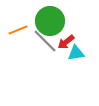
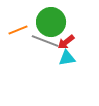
green circle: moved 1 px right, 1 px down
gray line: rotated 24 degrees counterclockwise
cyan triangle: moved 9 px left, 5 px down
